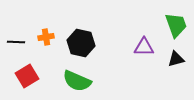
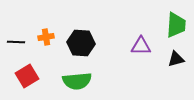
green trapezoid: rotated 24 degrees clockwise
black hexagon: rotated 8 degrees counterclockwise
purple triangle: moved 3 px left, 1 px up
green semicircle: rotated 28 degrees counterclockwise
